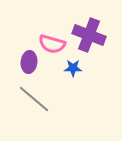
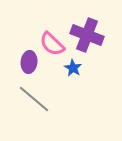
purple cross: moved 2 px left
pink semicircle: rotated 28 degrees clockwise
blue star: rotated 30 degrees clockwise
